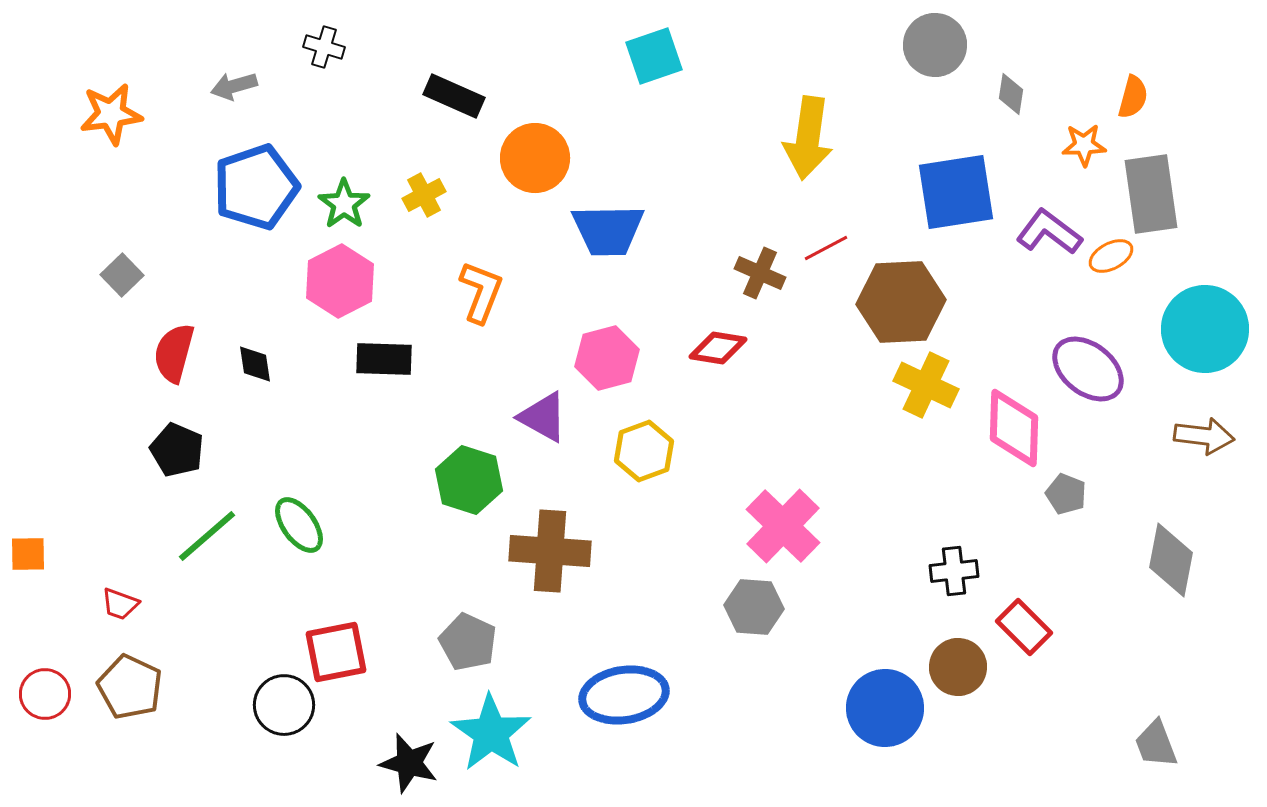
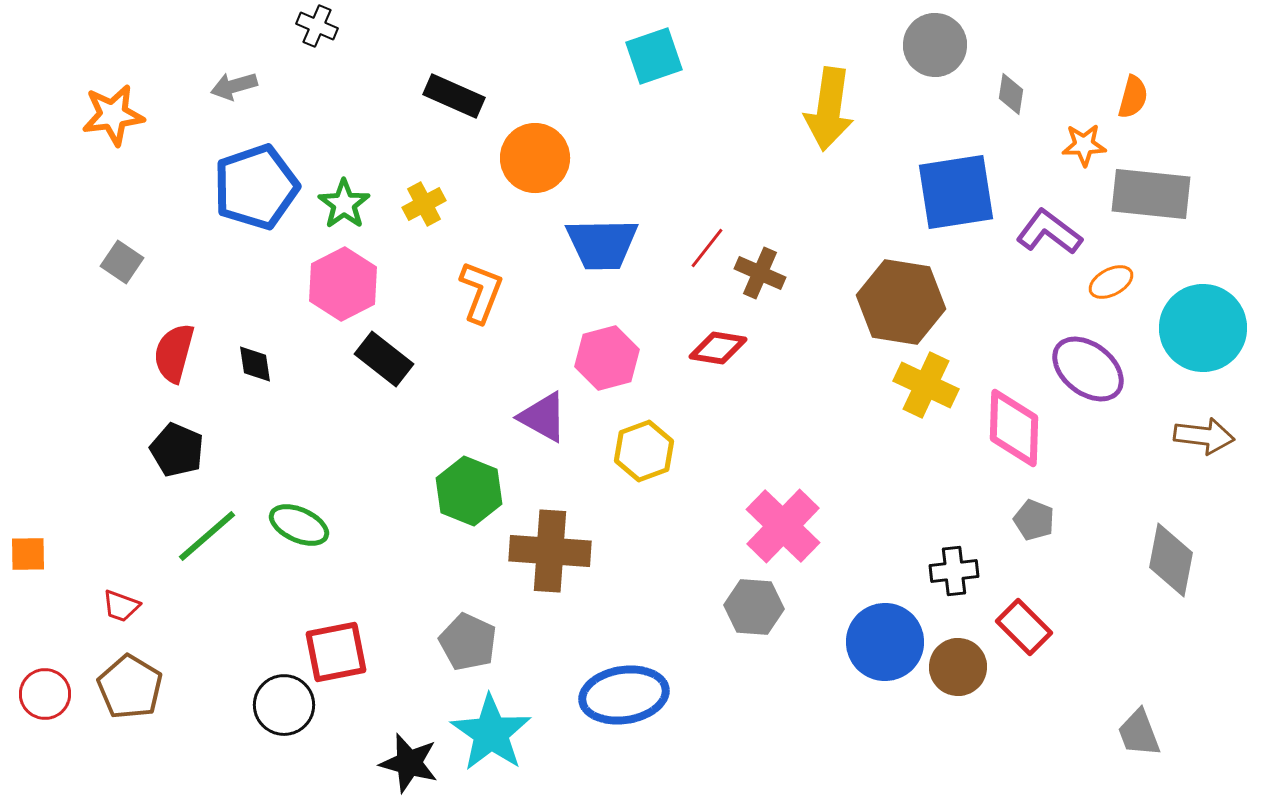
black cross at (324, 47): moved 7 px left, 21 px up; rotated 6 degrees clockwise
orange star at (111, 114): moved 2 px right, 1 px down
yellow arrow at (808, 138): moved 21 px right, 29 px up
gray rectangle at (1151, 194): rotated 76 degrees counterclockwise
yellow cross at (424, 195): moved 9 px down
blue trapezoid at (608, 230): moved 6 px left, 14 px down
red line at (826, 248): moved 119 px left; rotated 24 degrees counterclockwise
orange ellipse at (1111, 256): moved 26 px down
gray square at (122, 275): moved 13 px up; rotated 12 degrees counterclockwise
pink hexagon at (340, 281): moved 3 px right, 3 px down
brown hexagon at (901, 302): rotated 12 degrees clockwise
cyan circle at (1205, 329): moved 2 px left, 1 px up
black rectangle at (384, 359): rotated 36 degrees clockwise
green hexagon at (469, 480): moved 11 px down; rotated 4 degrees clockwise
gray pentagon at (1066, 494): moved 32 px left, 26 px down
green ellipse at (299, 525): rotated 30 degrees counterclockwise
red trapezoid at (120, 604): moved 1 px right, 2 px down
brown pentagon at (130, 687): rotated 6 degrees clockwise
blue circle at (885, 708): moved 66 px up
gray trapezoid at (1156, 744): moved 17 px left, 11 px up
